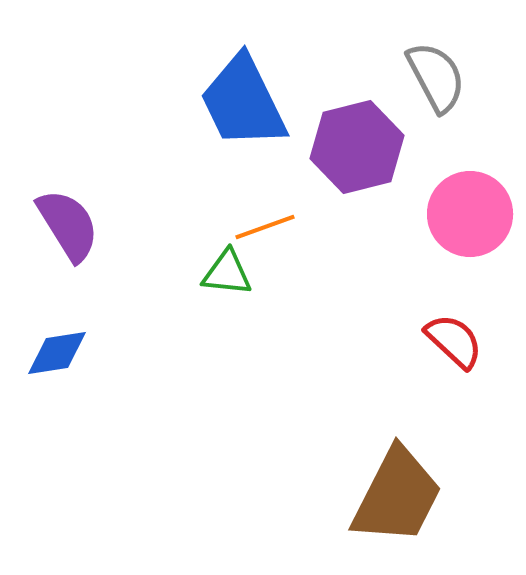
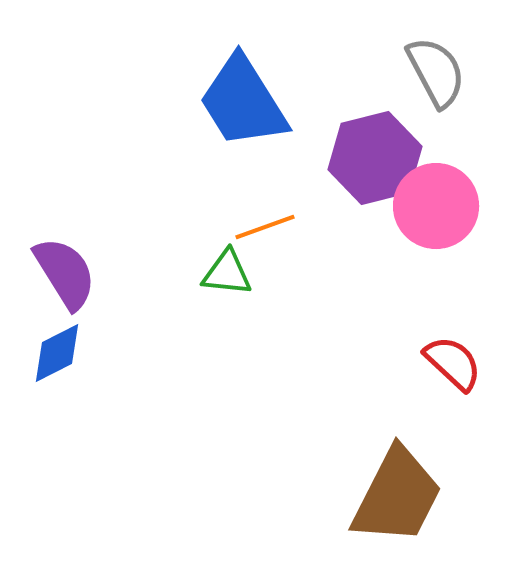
gray semicircle: moved 5 px up
blue trapezoid: rotated 6 degrees counterclockwise
purple hexagon: moved 18 px right, 11 px down
pink circle: moved 34 px left, 8 px up
purple semicircle: moved 3 px left, 48 px down
red semicircle: moved 1 px left, 22 px down
blue diamond: rotated 18 degrees counterclockwise
